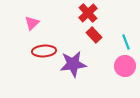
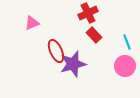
red cross: rotated 18 degrees clockwise
pink triangle: rotated 21 degrees clockwise
cyan line: moved 1 px right
red ellipse: moved 12 px right; rotated 70 degrees clockwise
purple star: rotated 8 degrees counterclockwise
